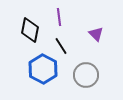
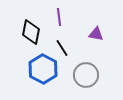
black diamond: moved 1 px right, 2 px down
purple triangle: rotated 35 degrees counterclockwise
black line: moved 1 px right, 2 px down
